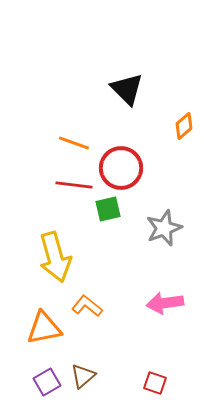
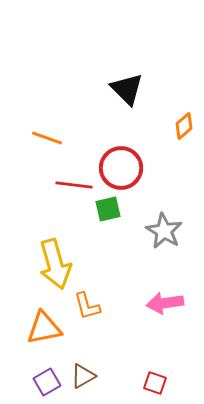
orange line: moved 27 px left, 5 px up
gray star: moved 3 px down; rotated 21 degrees counterclockwise
yellow arrow: moved 7 px down
orange L-shape: rotated 144 degrees counterclockwise
brown triangle: rotated 12 degrees clockwise
